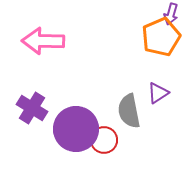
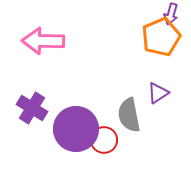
gray semicircle: moved 4 px down
